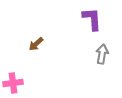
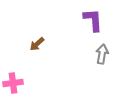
purple L-shape: moved 1 px right, 1 px down
brown arrow: moved 1 px right
